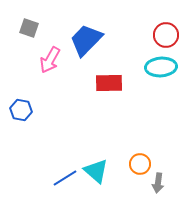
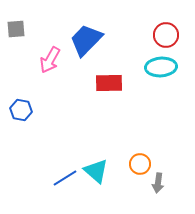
gray square: moved 13 px left, 1 px down; rotated 24 degrees counterclockwise
